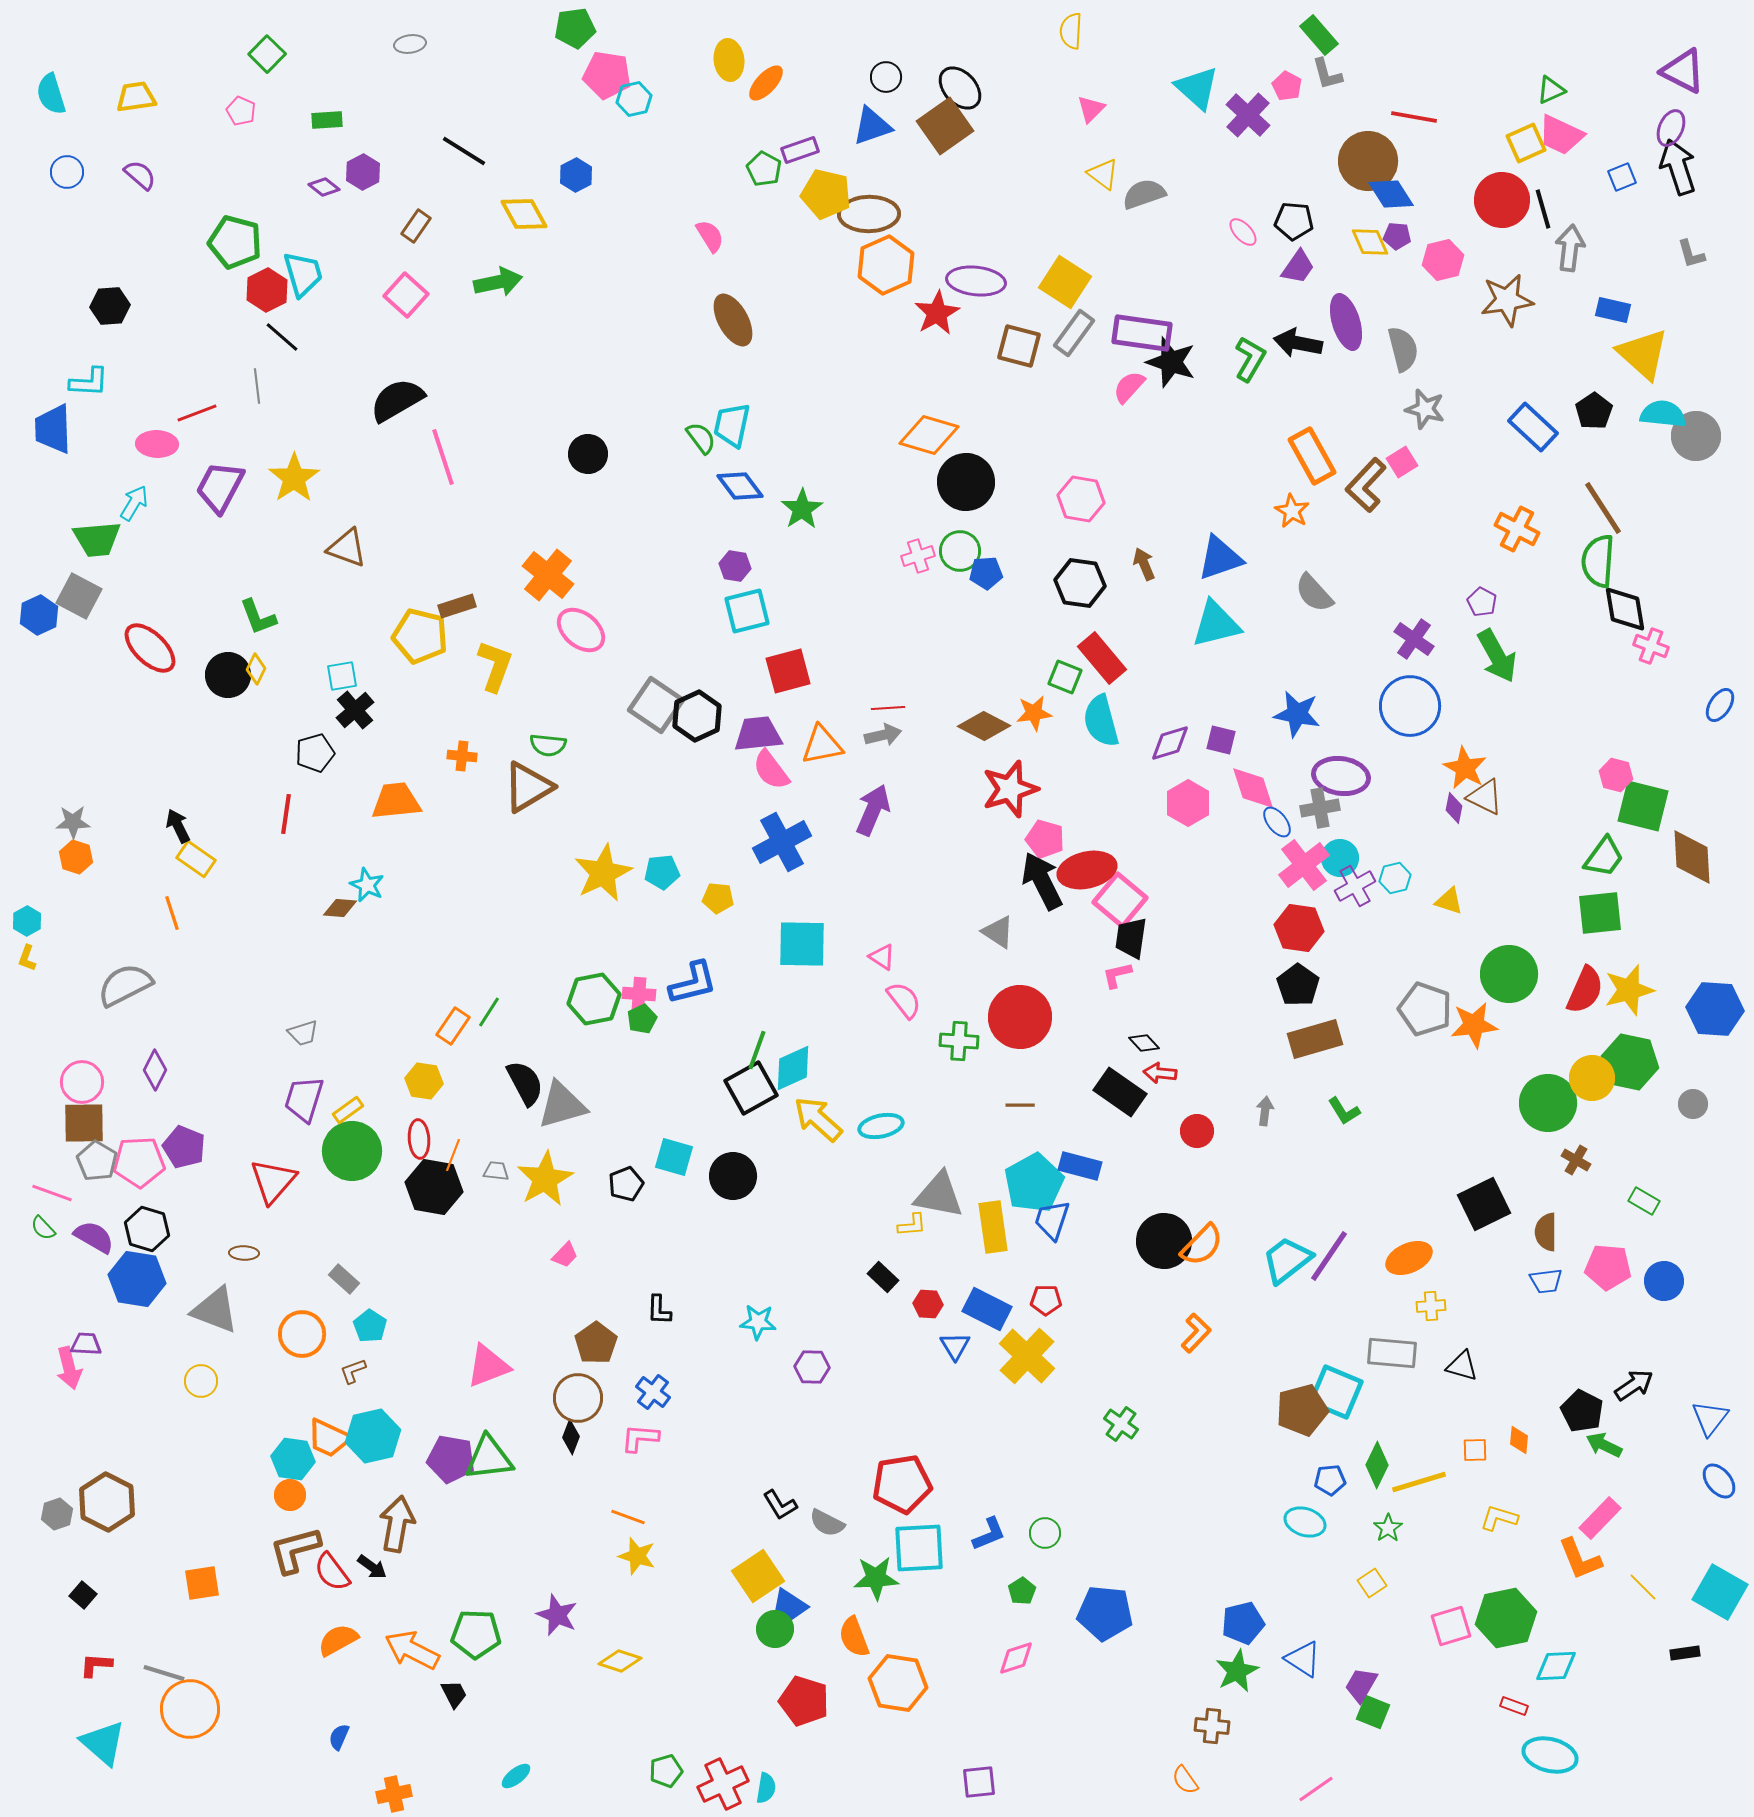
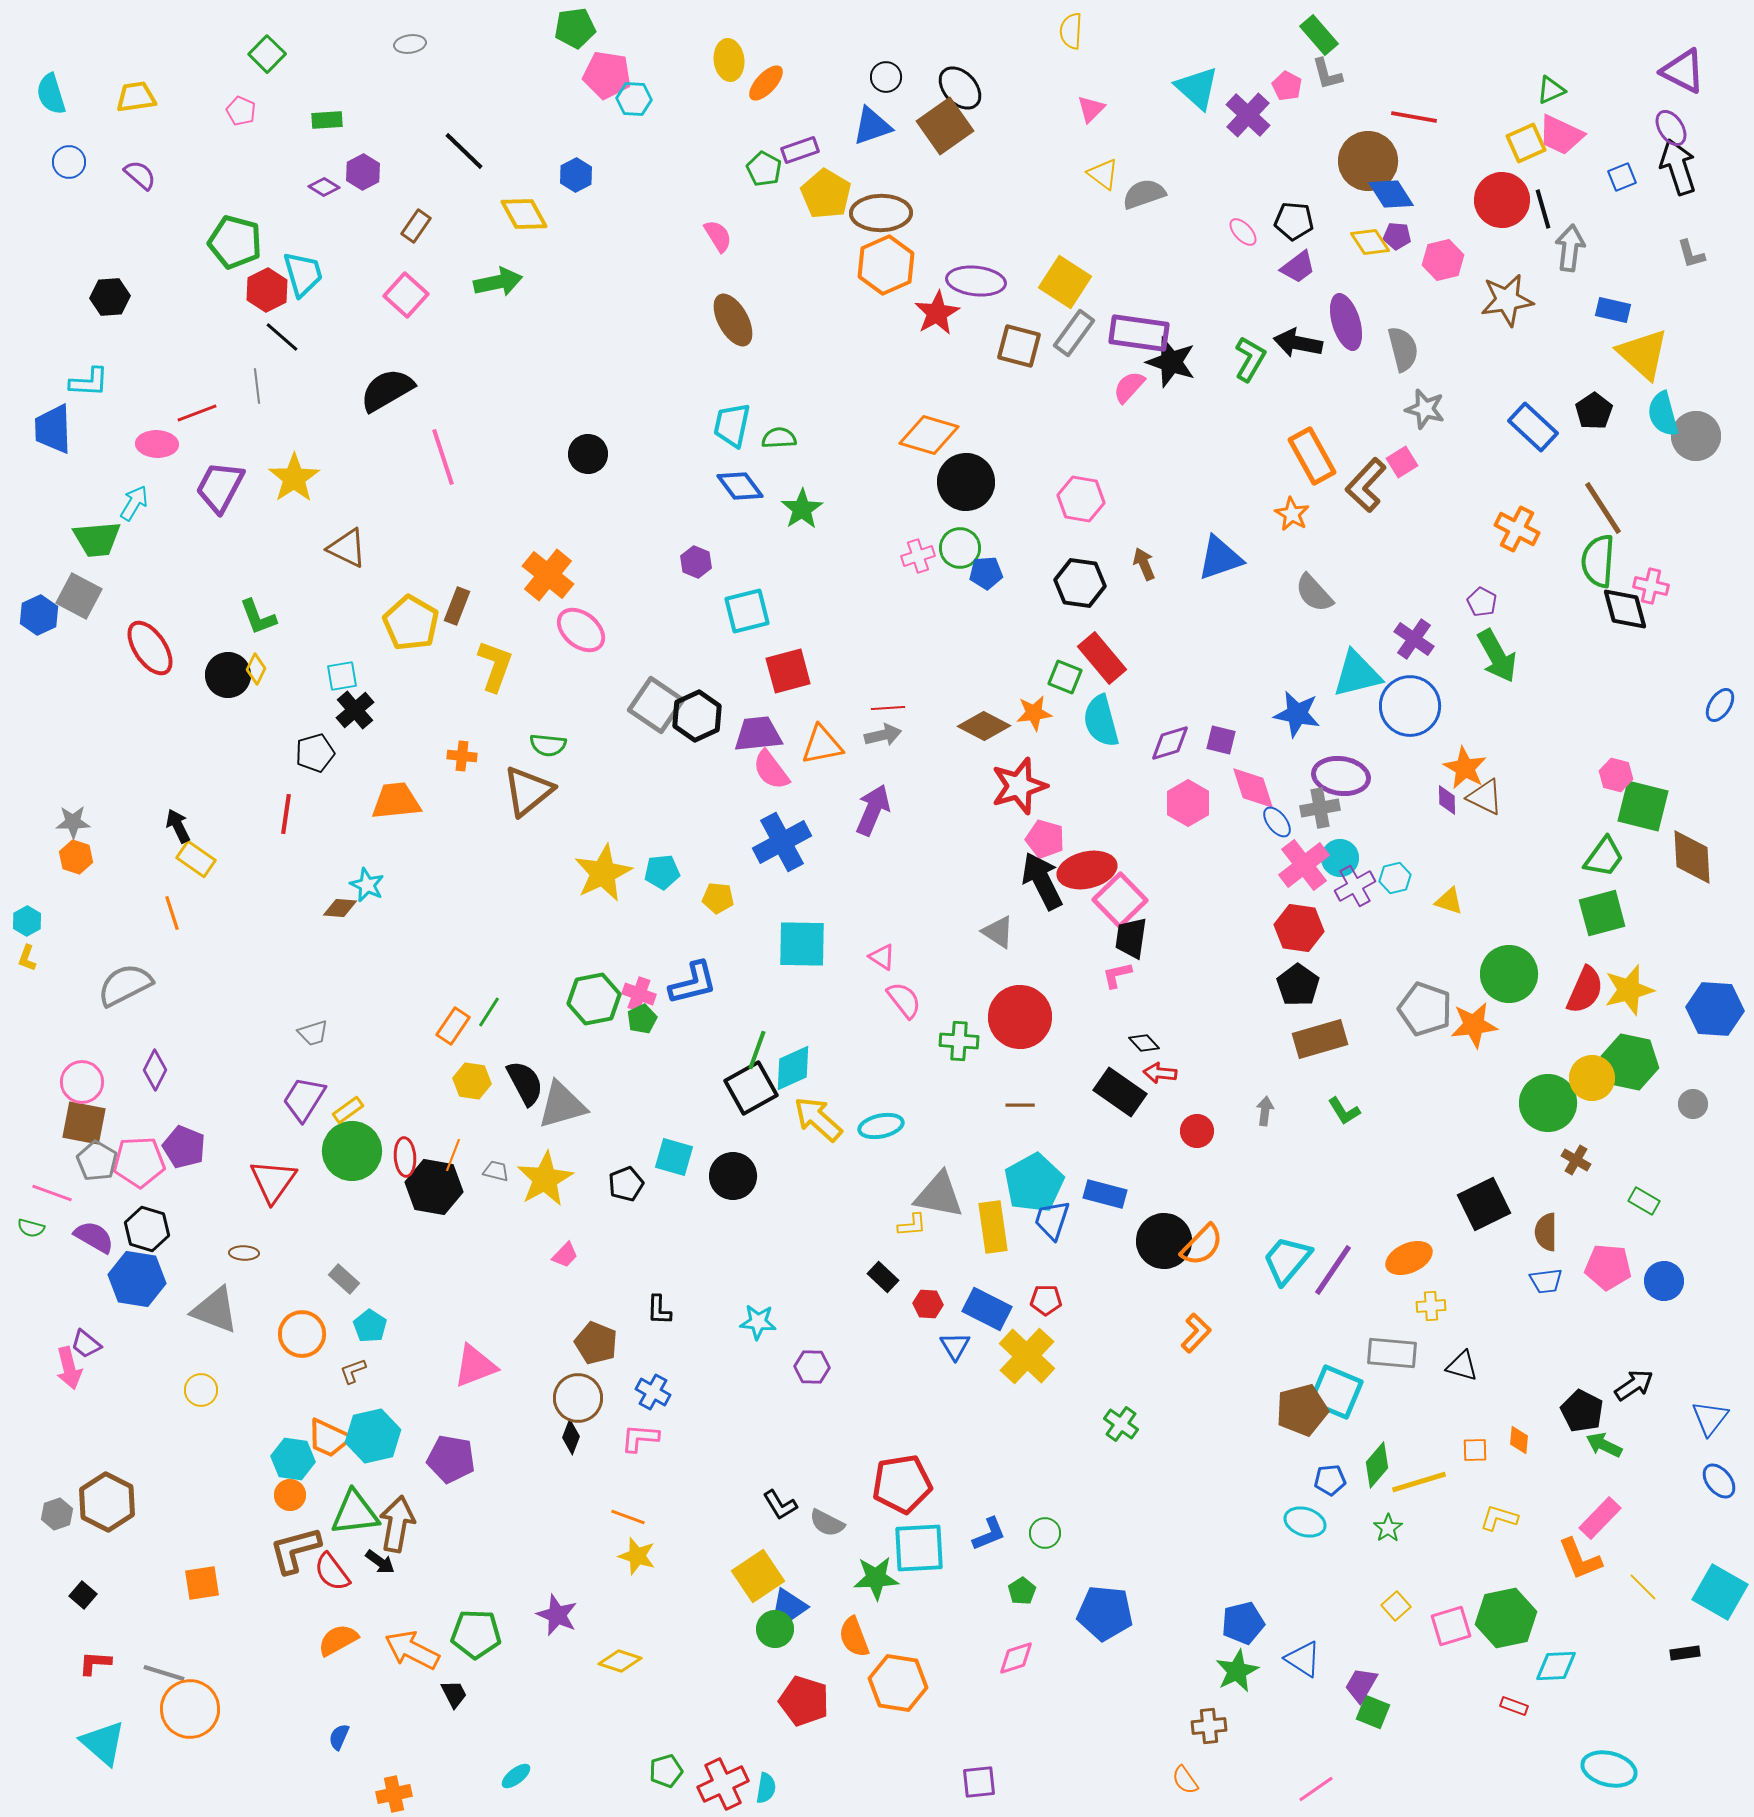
cyan hexagon at (634, 99): rotated 16 degrees clockwise
purple ellipse at (1671, 128): rotated 57 degrees counterclockwise
black line at (464, 151): rotated 12 degrees clockwise
blue circle at (67, 172): moved 2 px right, 10 px up
purple diamond at (324, 187): rotated 8 degrees counterclockwise
yellow pentagon at (826, 194): rotated 18 degrees clockwise
brown ellipse at (869, 214): moved 12 px right, 1 px up
pink semicircle at (710, 236): moved 8 px right
yellow diamond at (1370, 242): rotated 9 degrees counterclockwise
purple trapezoid at (1298, 267): rotated 18 degrees clockwise
black hexagon at (110, 306): moved 9 px up
purple rectangle at (1142, 333): moved 3 px left
black semicircle at (397, 400): moved 10 px left, 10 px up
cyan semicircle at (1663, 414): rotated 111 degrees counterclockwise
green semicircle at (701, 438): moved 78 px right; rotated 56 degrees counterclockwise
orange star at (1292, 511): moved 3 px down
brown triangle at (347, 548): rotated 6 degrees clockwise
green circle at (960, 551): moved 3 px up
purple hexagon at (735, 566): moved 39 px left, 4 px up; rotated 12 degrees clockwise
brown rectangle at (457, 606): rotated 51 degrees counterclockwise
black diamond at (1625, 609): rotated 6 degrees counterclockwise
cyan triangle at (1216, 624): moved 141 px right, 50 px down
yellow pentagon at (420, 636): moved 9 px left, 13 px up; rotated 16 degrees clockwise
pink cross at (1651, 646): moved 60 px up; rotated 8 degrees counterclockwise
red ellipse at (150, 648): rotated 12 degrees clockwise
brown triangle at (528, 787): moved 4 px down; rotated 8 degrees counterclockwise
red star at (1010, 789): moved 9 px right, 3 px up
purple diamond at (1454, 808): moved 7 px left, 8 px up; rotated 12 degrees counterclockwise
pink square at (1120, 900): rotated 6 degrees clockwise
green square at (1600, 913): moved 2 px right; rotated 9 degrees counterclockwise
pink cross at (639, 994): rotated 16 degrees clockwise
gray trapezoid at (303, 1033): moved 10 px right
brown rectangle at (1315, 1039): moved 5 px right
yellow hexagon at (424, 1081): moved 48 px right
purple trapezoid at (304, 1099): rotated 15 degrees clockwise
brown square at (84, 1123): rotated 12 degrees clockwise
red ellipse at (419, 1139): moved 14 px left, 18 px down
blue rectangle at (1080, 1166): moved 25 px right, 28 px down
gray trapezoid at (496, 1171): rotated 8 degrees clockwise
red triangle at (273, 1181): rotated 6 degrees counterclockwise
green semicircle at (43, 1228): moved 12 px left; rotated 32 degrees counterclockwise
purple line at (1329, 1256): moved 4 px right, 14 px down
cyan trapezoid at (1287, 1260): rotated 12 degrees counterclockwise
brown pentagon at (596, 1343): rotated 15 degrees counterclockwise
purple trapezoid at (86, 1344): rotated 144 degrees counterclockwise
pink triangle at (488, 1366): moved 13 px left
yellow circle at (201, 1381): moved 9 px down
blue cross at (653, 1392): rotated 8 degrees counterclockwise
green triangle at (489, 1458): moved 134 px left, 55 px down
green diamond at (1377, 1465): rotated 15 degrees clockwise
black arrow at (372, 1567): moved 8 px right, 5 px up
yellow square at (1372, 1583): moved 24 px right, 23 px down; rotated 8 degrees counterclockwise
red L-shape at (96, 1665): moved 1 px left, 2 px up
brown cross at (1212, 1726): moved 3 px left; rotated 12 degrees counterclockwise
cyan ellipse at (1550, 1755): moved 59 px right, 14 px down
